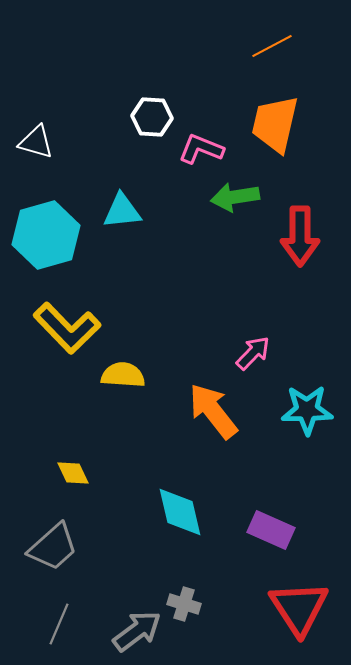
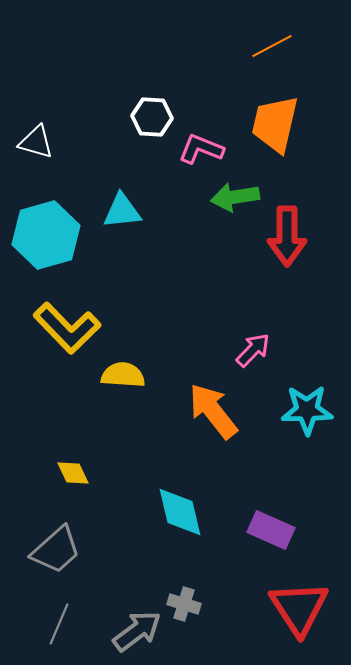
red arrow: moved 13 px left
pink arrow: moved 3 px up
gray trapezoid: moved 3 px right, 3 px down
